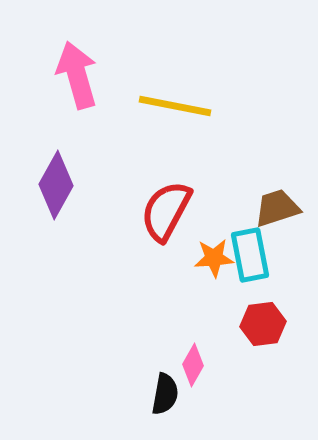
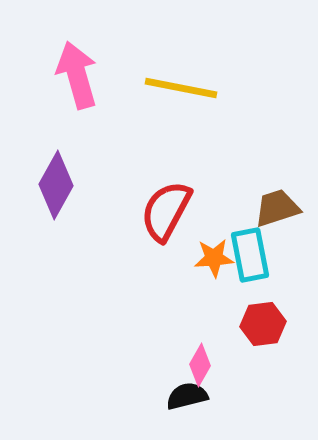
yellow line: moved 6 px right, 18 px up
pink diamond: moved 7 px right
black semicircle: moved 22 px right, 2 px down; rotated 114 degrees counterclockwise
